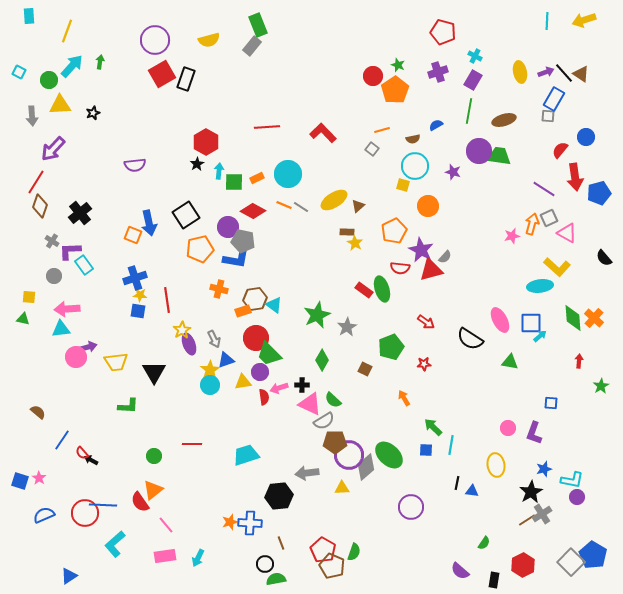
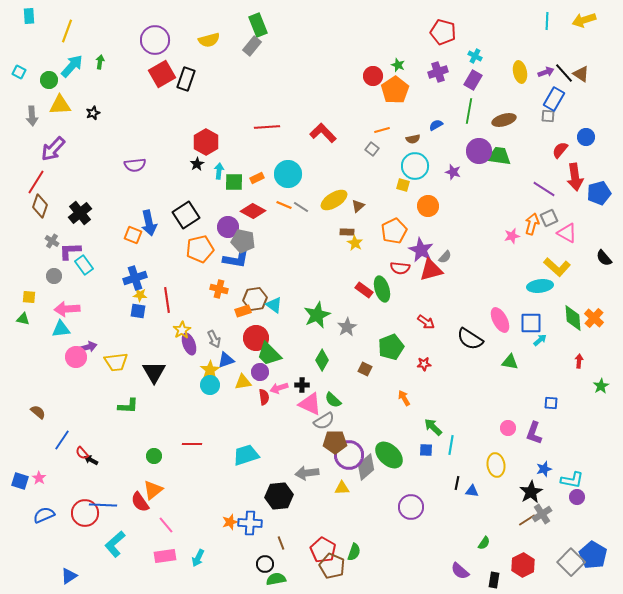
cyan arrow at (540, 336): moved 4 px down
